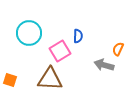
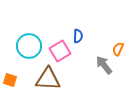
cyan circle: moved 13 px down
gray arrow: rotated 36 degrees clockwise
brown triangle: moved 2 px left
